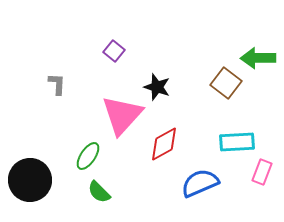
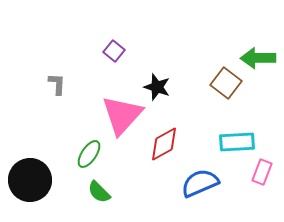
green ellipse: moved 1 px right, 2 px up
